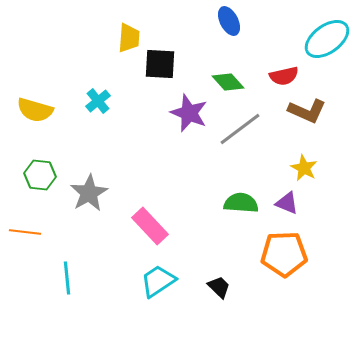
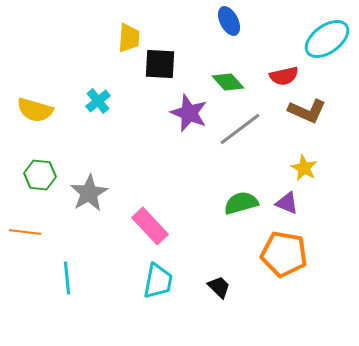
green semicircle: rotated 20 degrees counterclockwise
orange pentagon: rotated 12 degrees clockwise
cyan trapezoid: rotated 135 degrees clockwise
